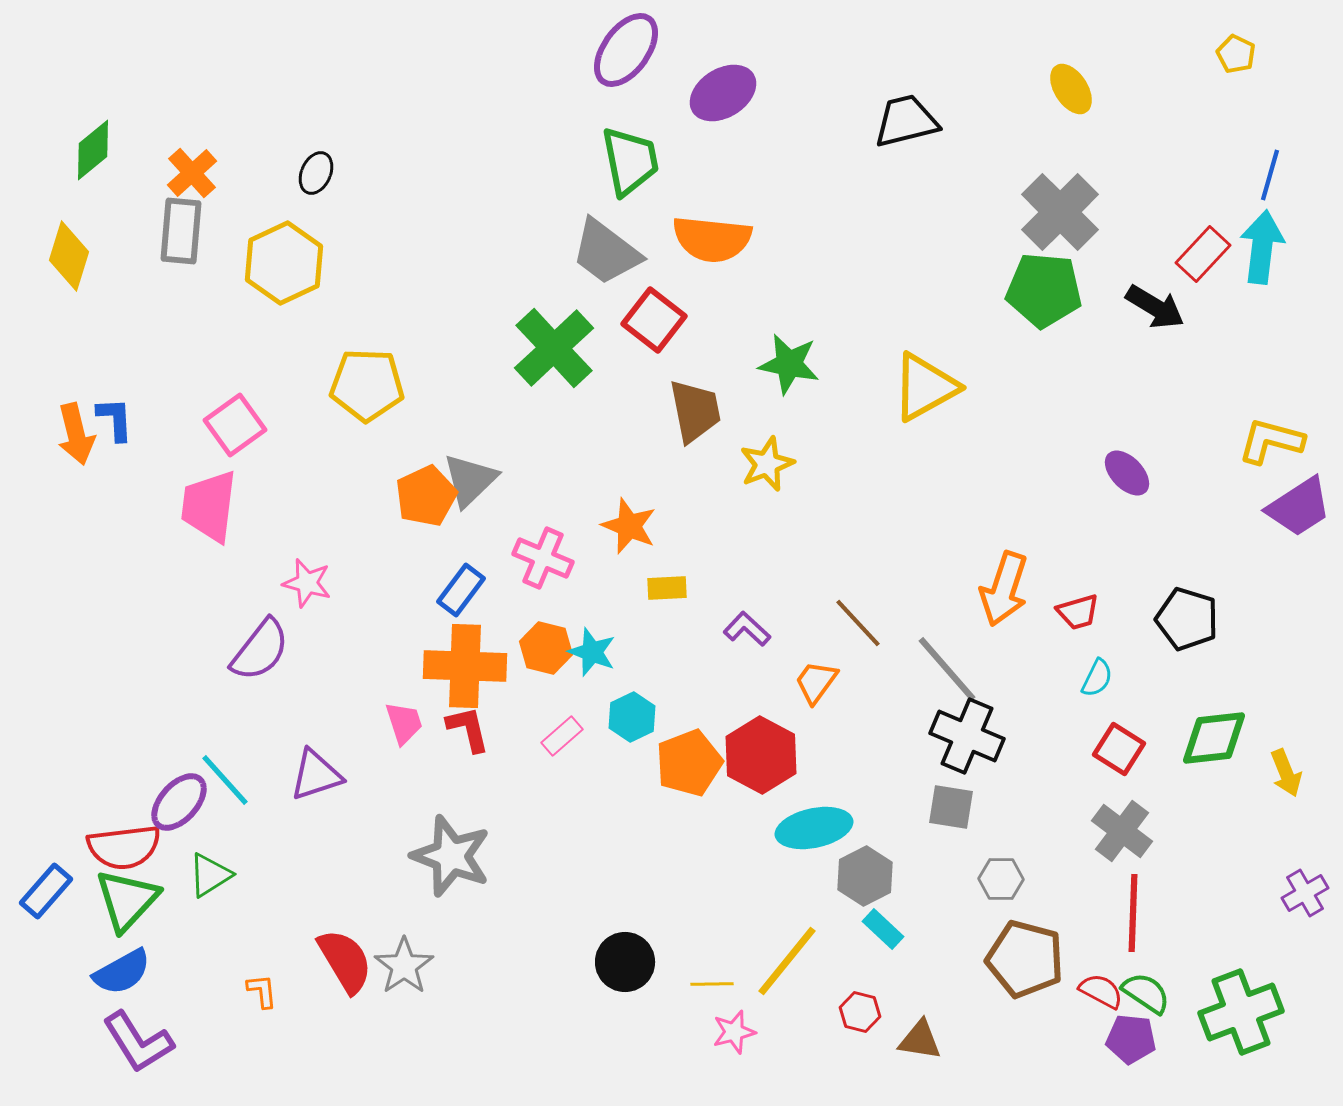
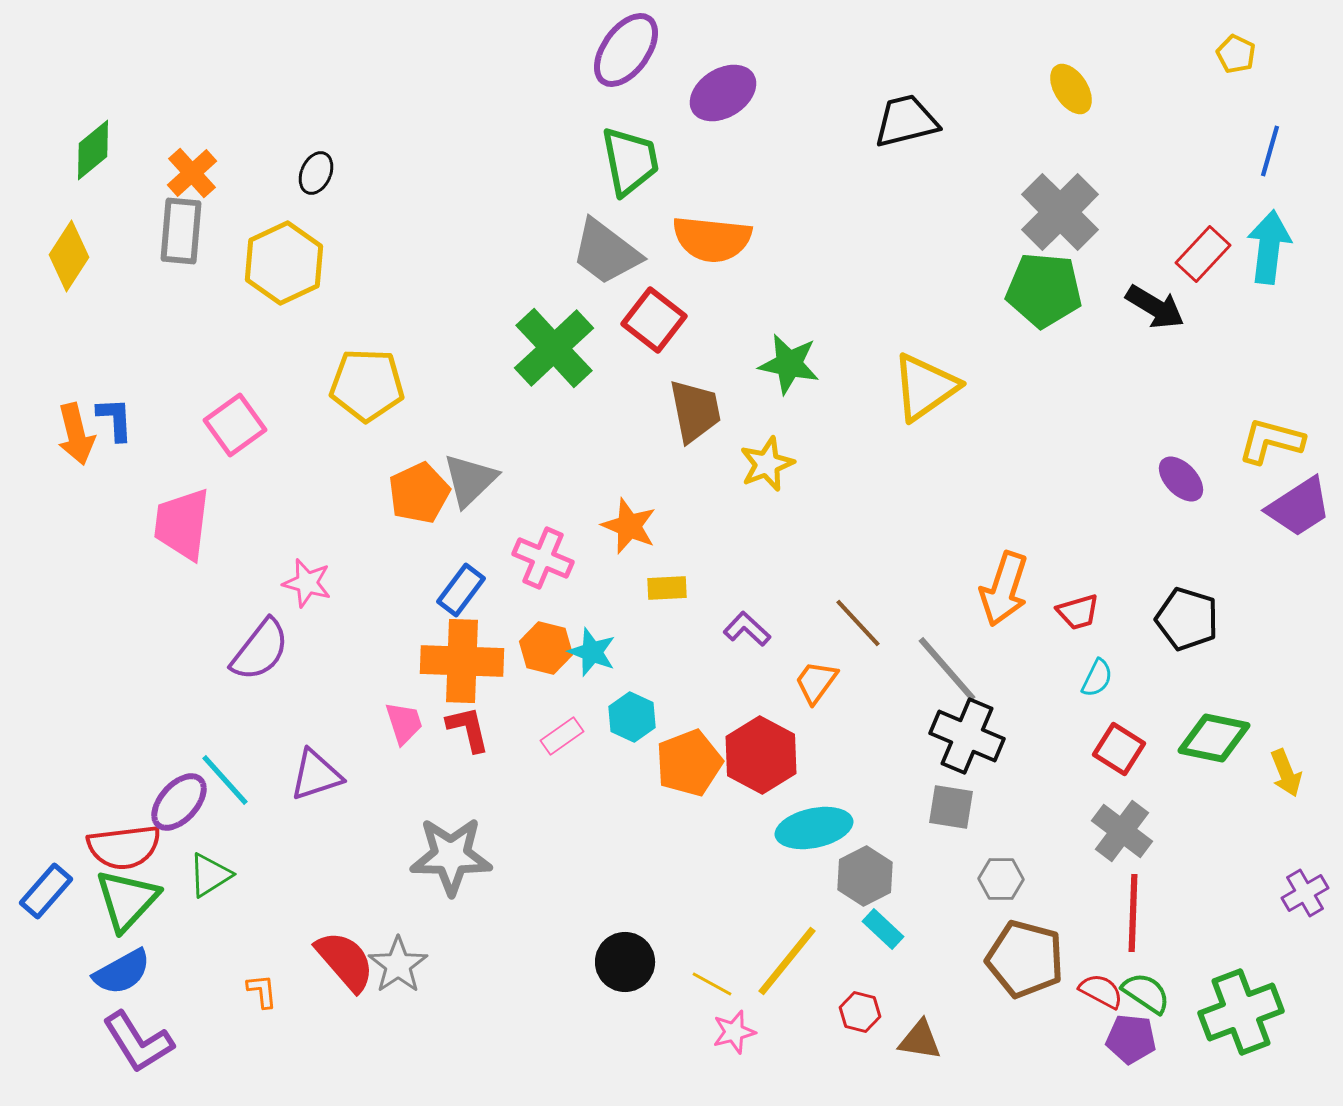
blue line at (1270, 175): moved 24 px up
cyan arrow at (1262, 247): moved 7 px right
yellow diamond at (69, 256): rotated 16 degrees clockwise
yellow triangle at (925, 387): rotated 6 degrees counterclockwise
purple ellipse at (1127, 473): moved 54 px right, 6 px down
orange pentagon at (426, 496): moved 7 px left, 3 px up
pink trapezoid at (209, 506): moved 27 px left, 18 px down
orange cross at (465, 666): moved 3 px left, 5 px up
cyan hexagon at (632, 717): rotated 9 degrees counterclockwise
pink rectangle at (562, 736): rotated 6 degrees clockwise
green diamond at (1214, 738): rotated 18 degrees clockwise
gray star at (451, 856): rotated 20 degrees counterclockwise
red semicircle at (345, 961): rotated 10 degrees counterclockwise
gray star at (404, 966): moved 6 px left, 1 px up
yellow line at (712, 984): rotated 30 degrees clockwise
